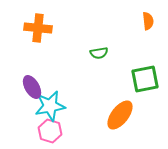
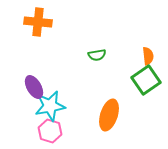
orange semicircle: moved 35 px down
orange cross: moved 6 px up
green semicircle: moved 2 px left, 2 px down
green square: moved 1 px right, 1 px down; rotated 24 degrees counterclockwise
purple ellipse: moved 2 px right
orange ellipse: moved 11 px left; rotated 20 degrees counterclockwise
